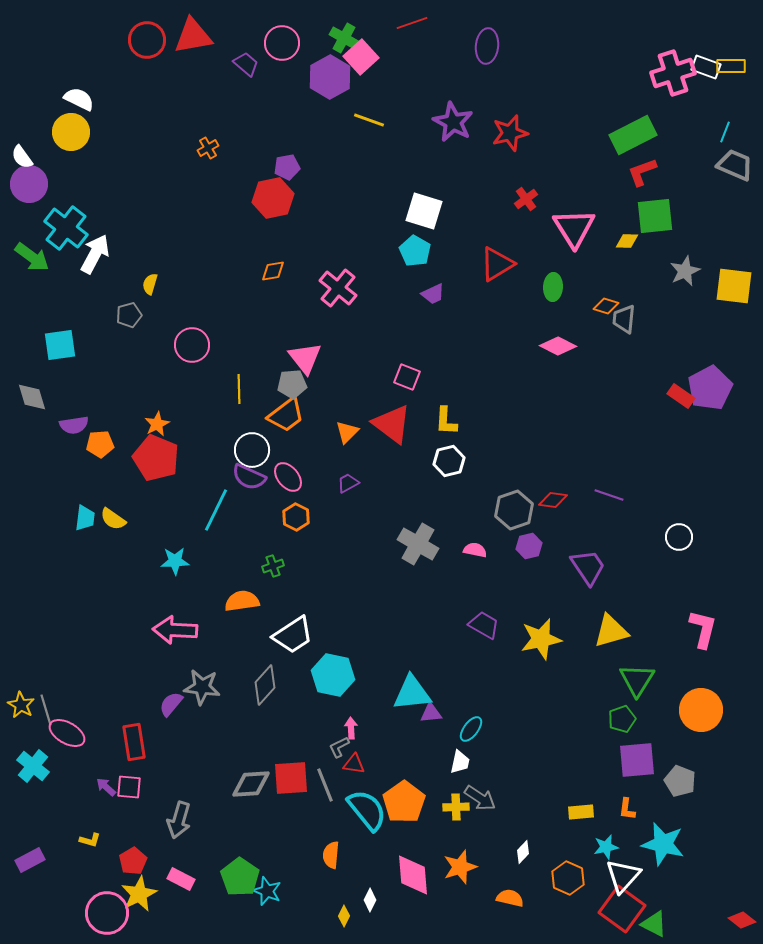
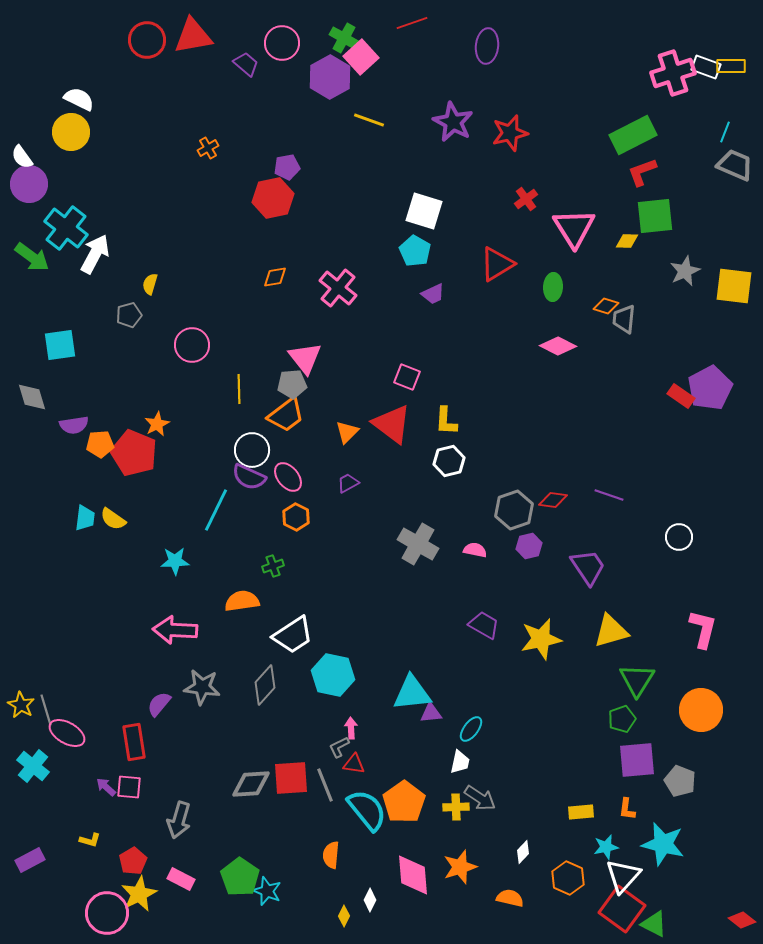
orange diamond at (273, 271): moved 2 px right, 6 px down
red pentagon at (156, 458): moved 22 px left, 5 px up
purple semicircle at (171, 704): moved 12 px left
